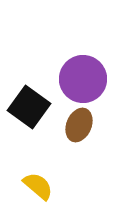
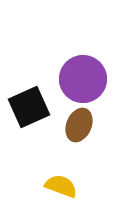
black square: rotated 30 degrees clockwise
yellow semicircle: moved 23 px right; rotated 20 degrees counterclockwise
